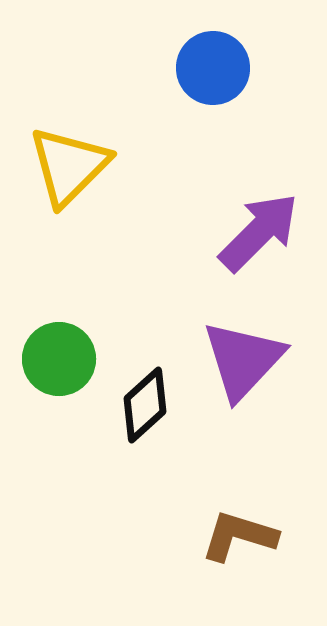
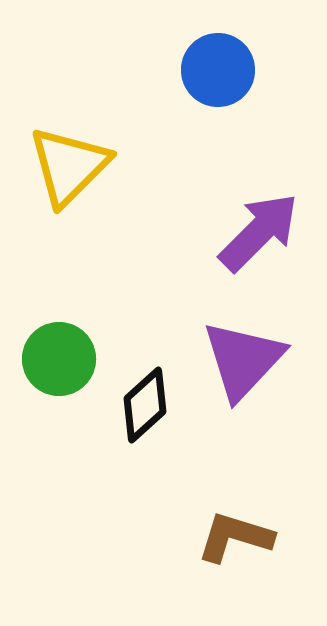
blue circle: moved 5 px right, 2 px down
brown L-shape: moved 4 px left, 1 px down
